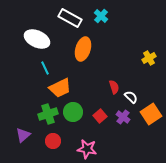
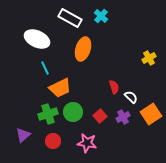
purple cross: rotated 24 degrees clockwise
pink star: moved 6 px up
